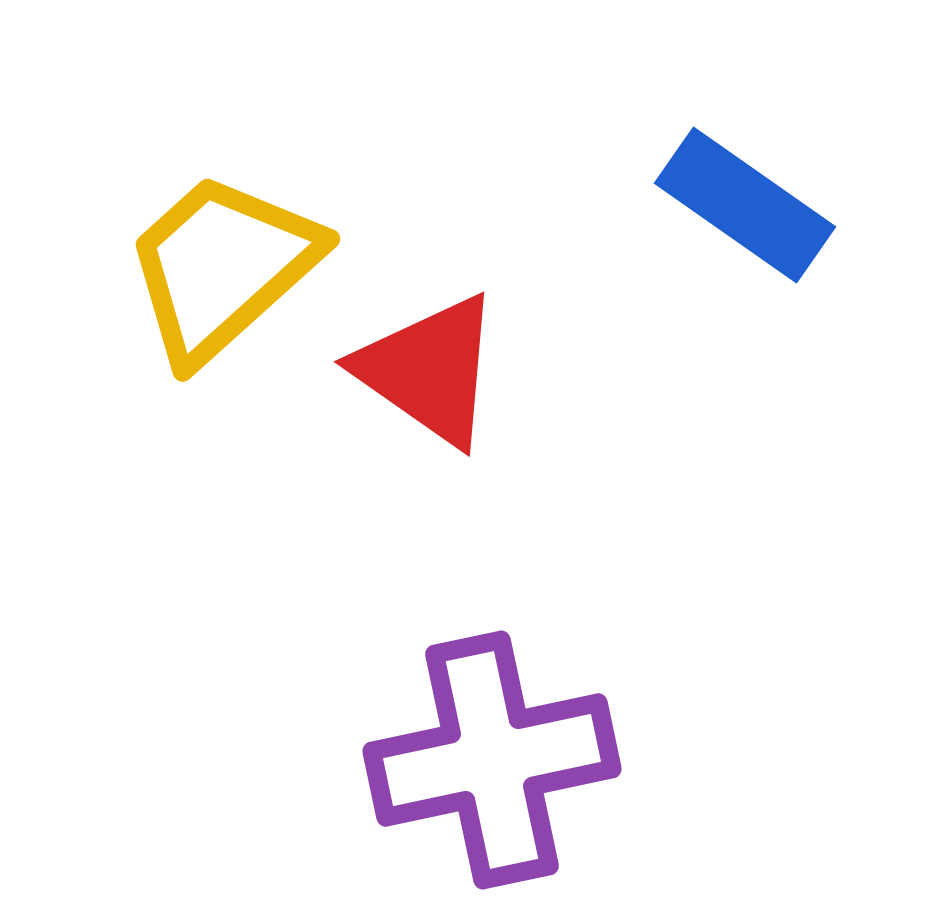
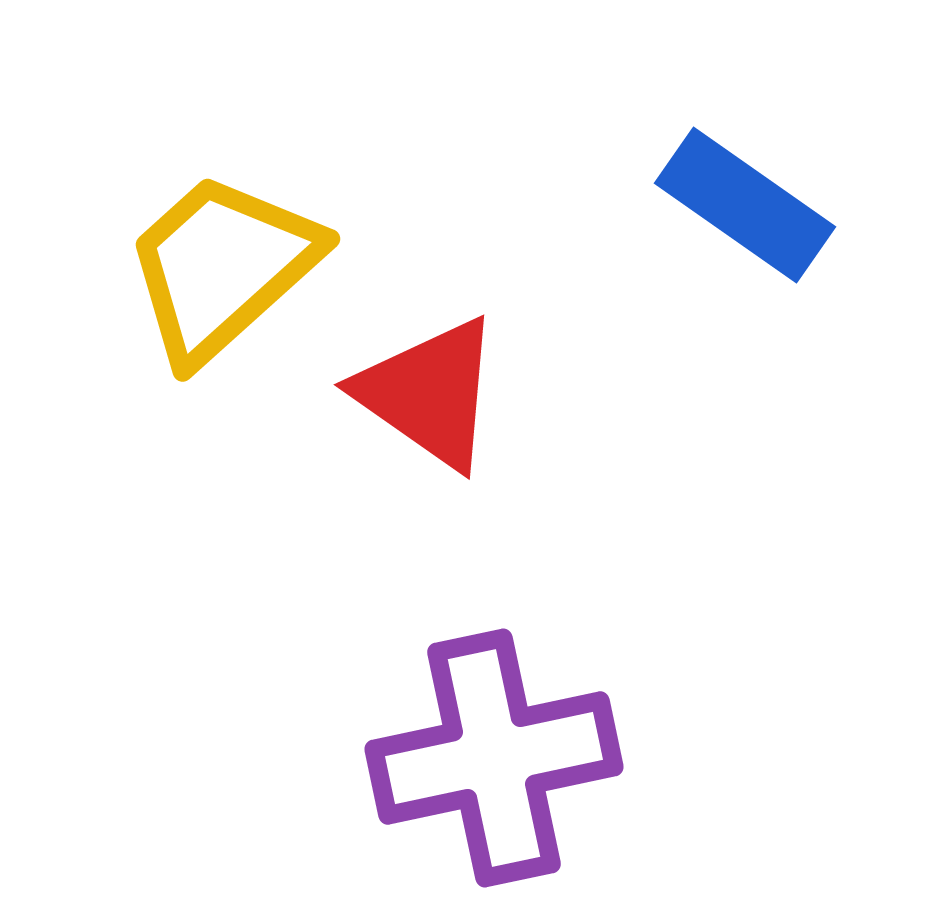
red triangle: moved 23 px down
purple cross: moved 2 px right, 2 px up
